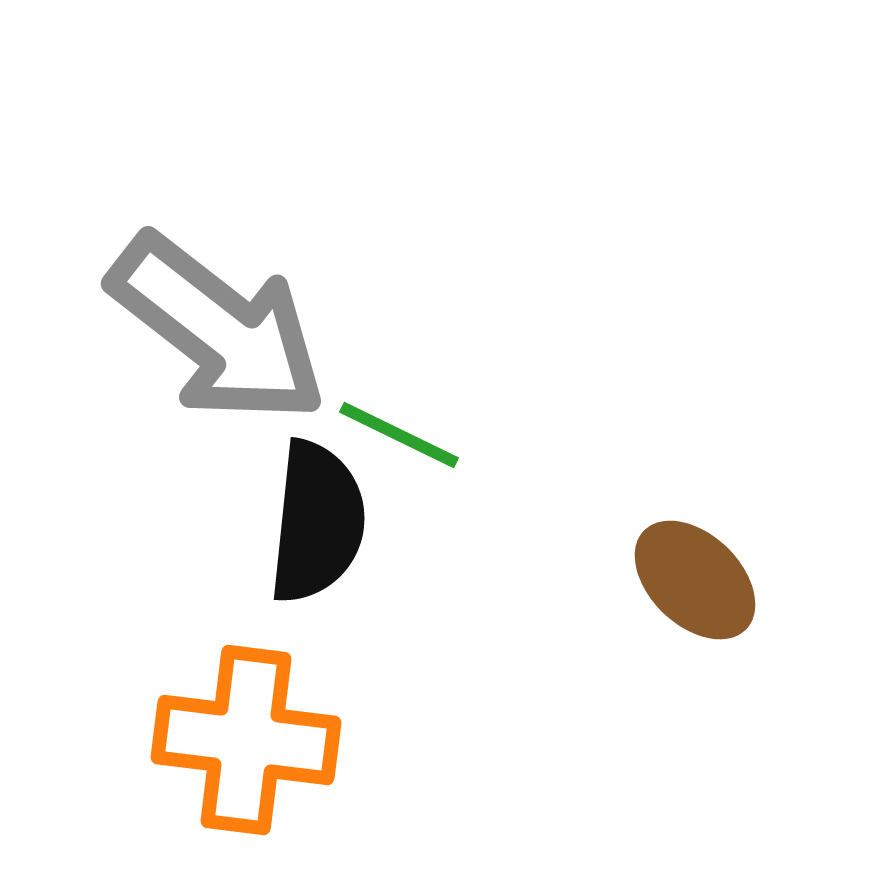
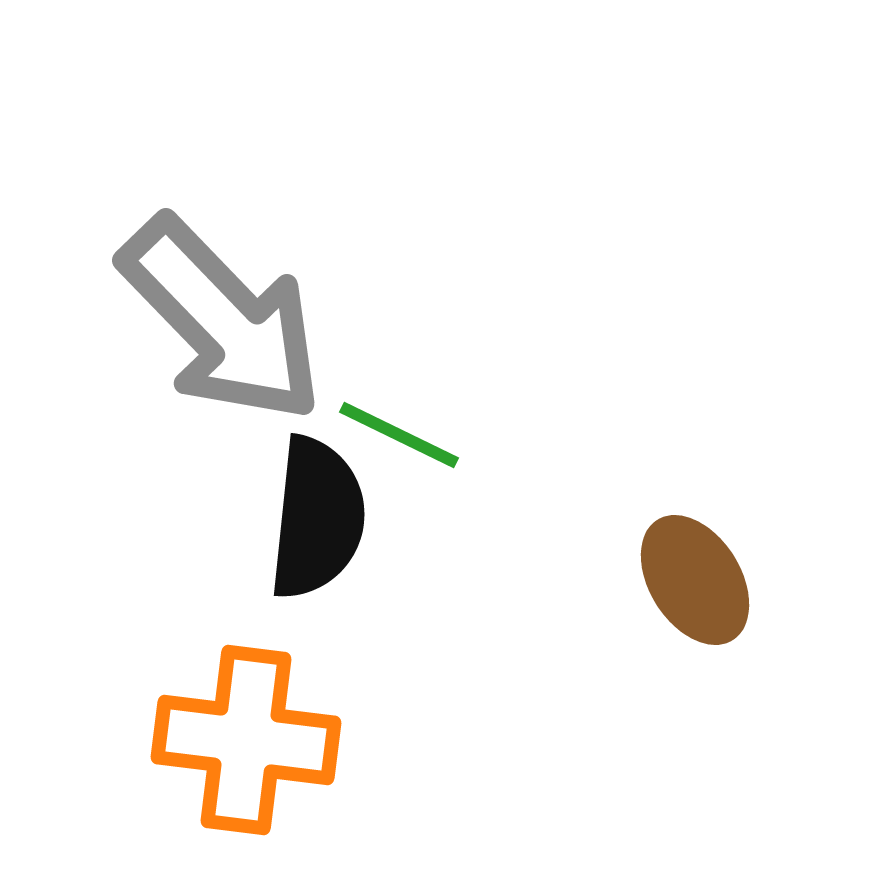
gray arrow: moved 4 px right, 9 px up; rotated 8 degrees clockwise
black semicircle: moved 4 px up
brown ellipse: rotated 14 degrees clockwise
